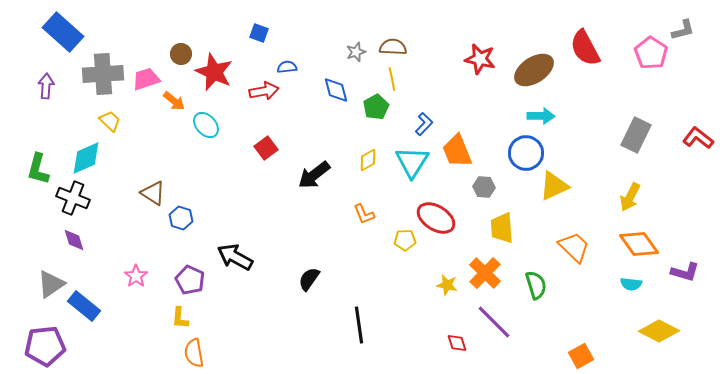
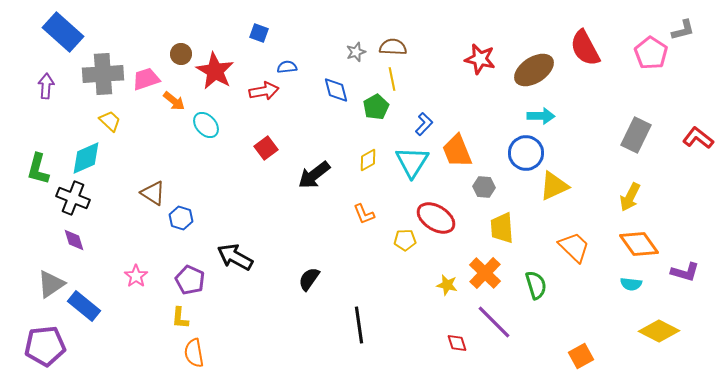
red star at (214, 72): moved 1 px right, 1 px up; rotated 6 degrees clockwise
